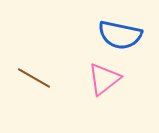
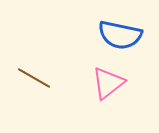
pink triangle: moved 4 px right, 4 px down
